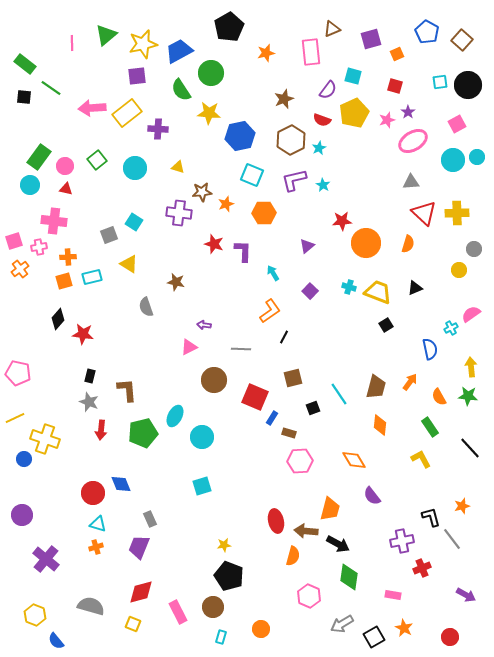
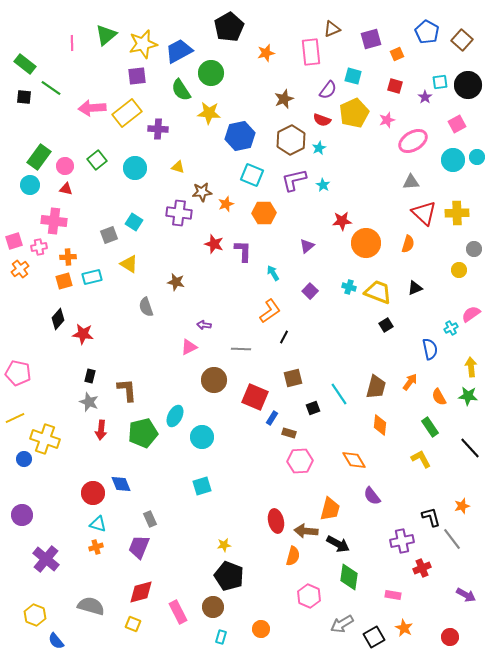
purple star at (408, 112): moved 17 px right, 15 px up
